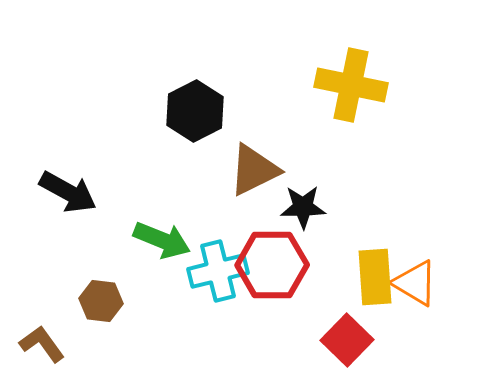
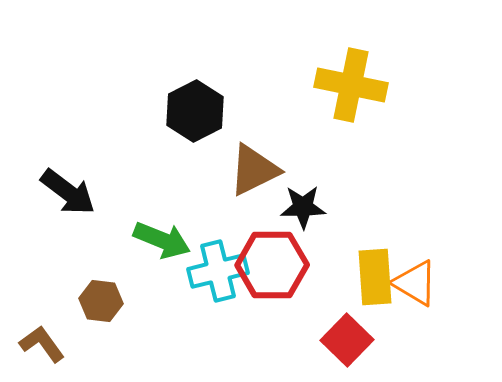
black arrow: rotated 8 degrees clockwise
